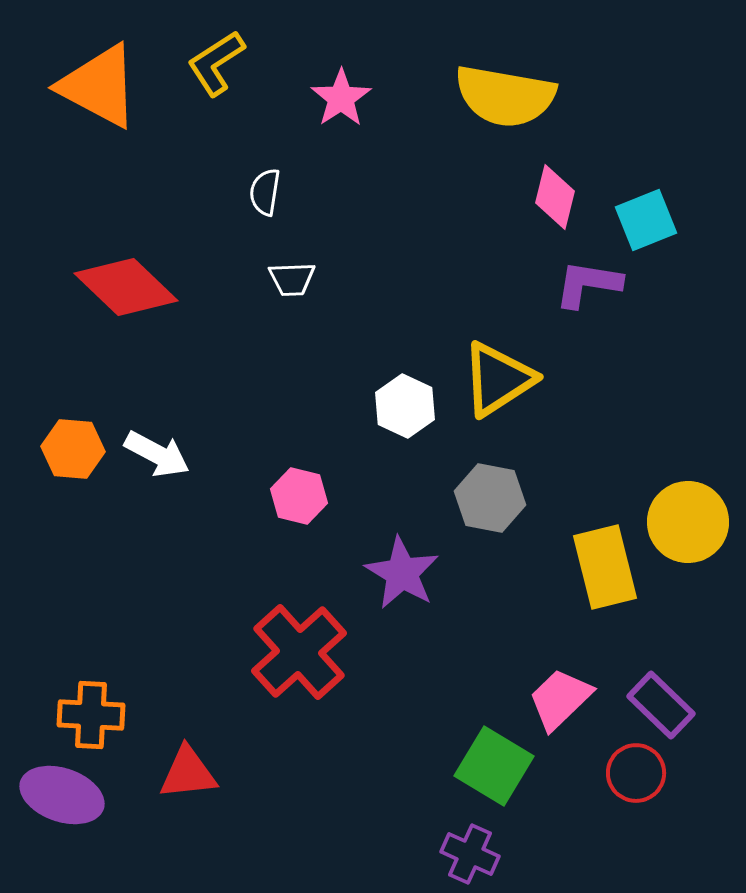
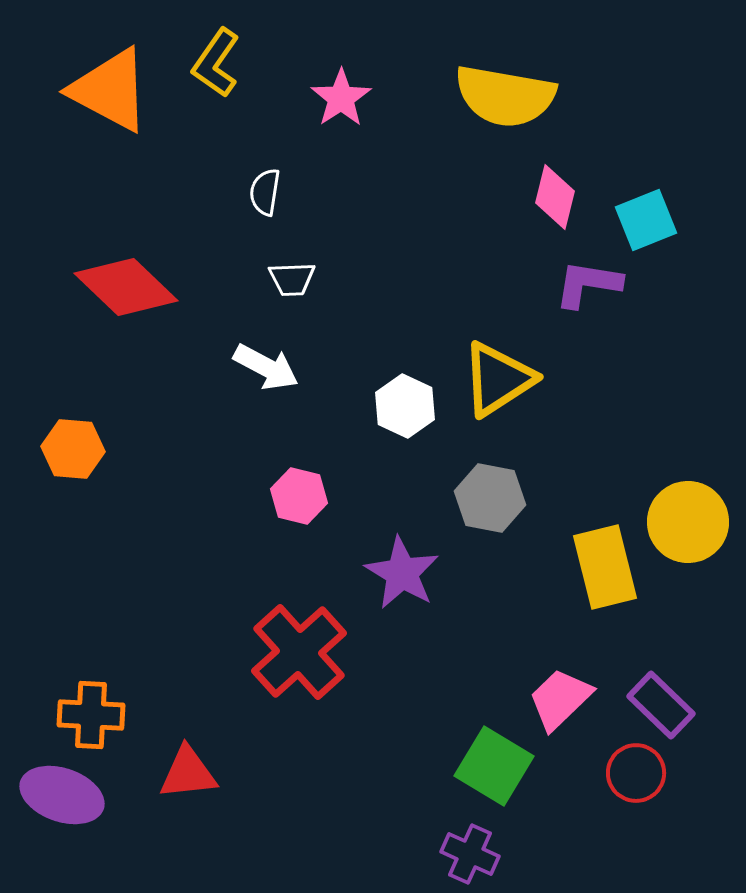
yellow L-shape: rotated 22 degrees counterclockwise
orange triangle: moved 11 px right, 4 px down
white arrow: moved 109 px right, 87 px up
